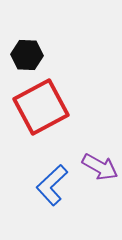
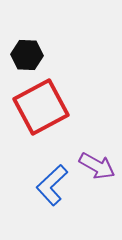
purple arrow: moved 3 px left, 1 px up
